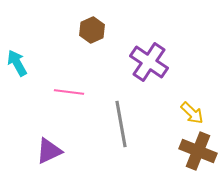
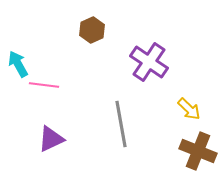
cyan arrow: moved 1 px right, 1 px down
pink line: moved 25 px left, 7 px up
yellow arrow: moved 3 px left, 4 px up
purple triangle: moved 2 px right, 12 px up
